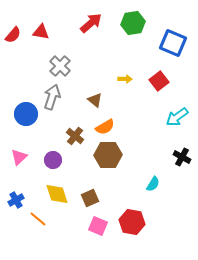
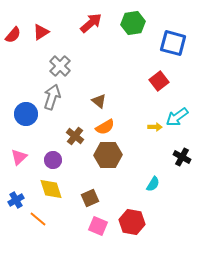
red triangle: rotated 42 degrees counterclockwise
blue square: rotated 8 degrees counterclockwise
yellow arrow: moved 30 px right, 48 px down
brown triangle: moved 4 px right, 1 px down
yellow diamond: moved 6 px left, 5 px up
